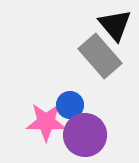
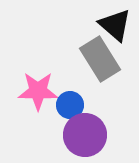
black triangle: rotated 9 degrees counterclockwise
gray rectangle: moved 3 px down; rotated 9 degrees clockwise
pink star: moved 8 px left, 31 px up
